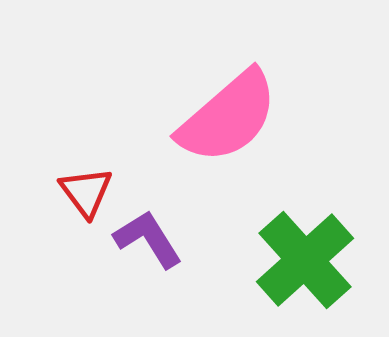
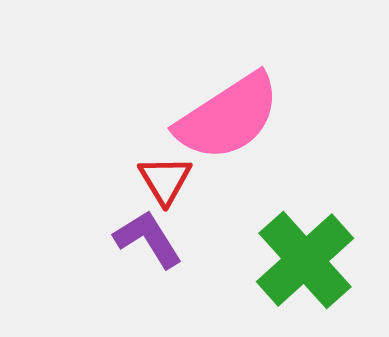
pink semicircle: rotated 8 degrees clockwise
red triangle: moved 79 px right, 12 px up; rotated 6 degrees clockwise
